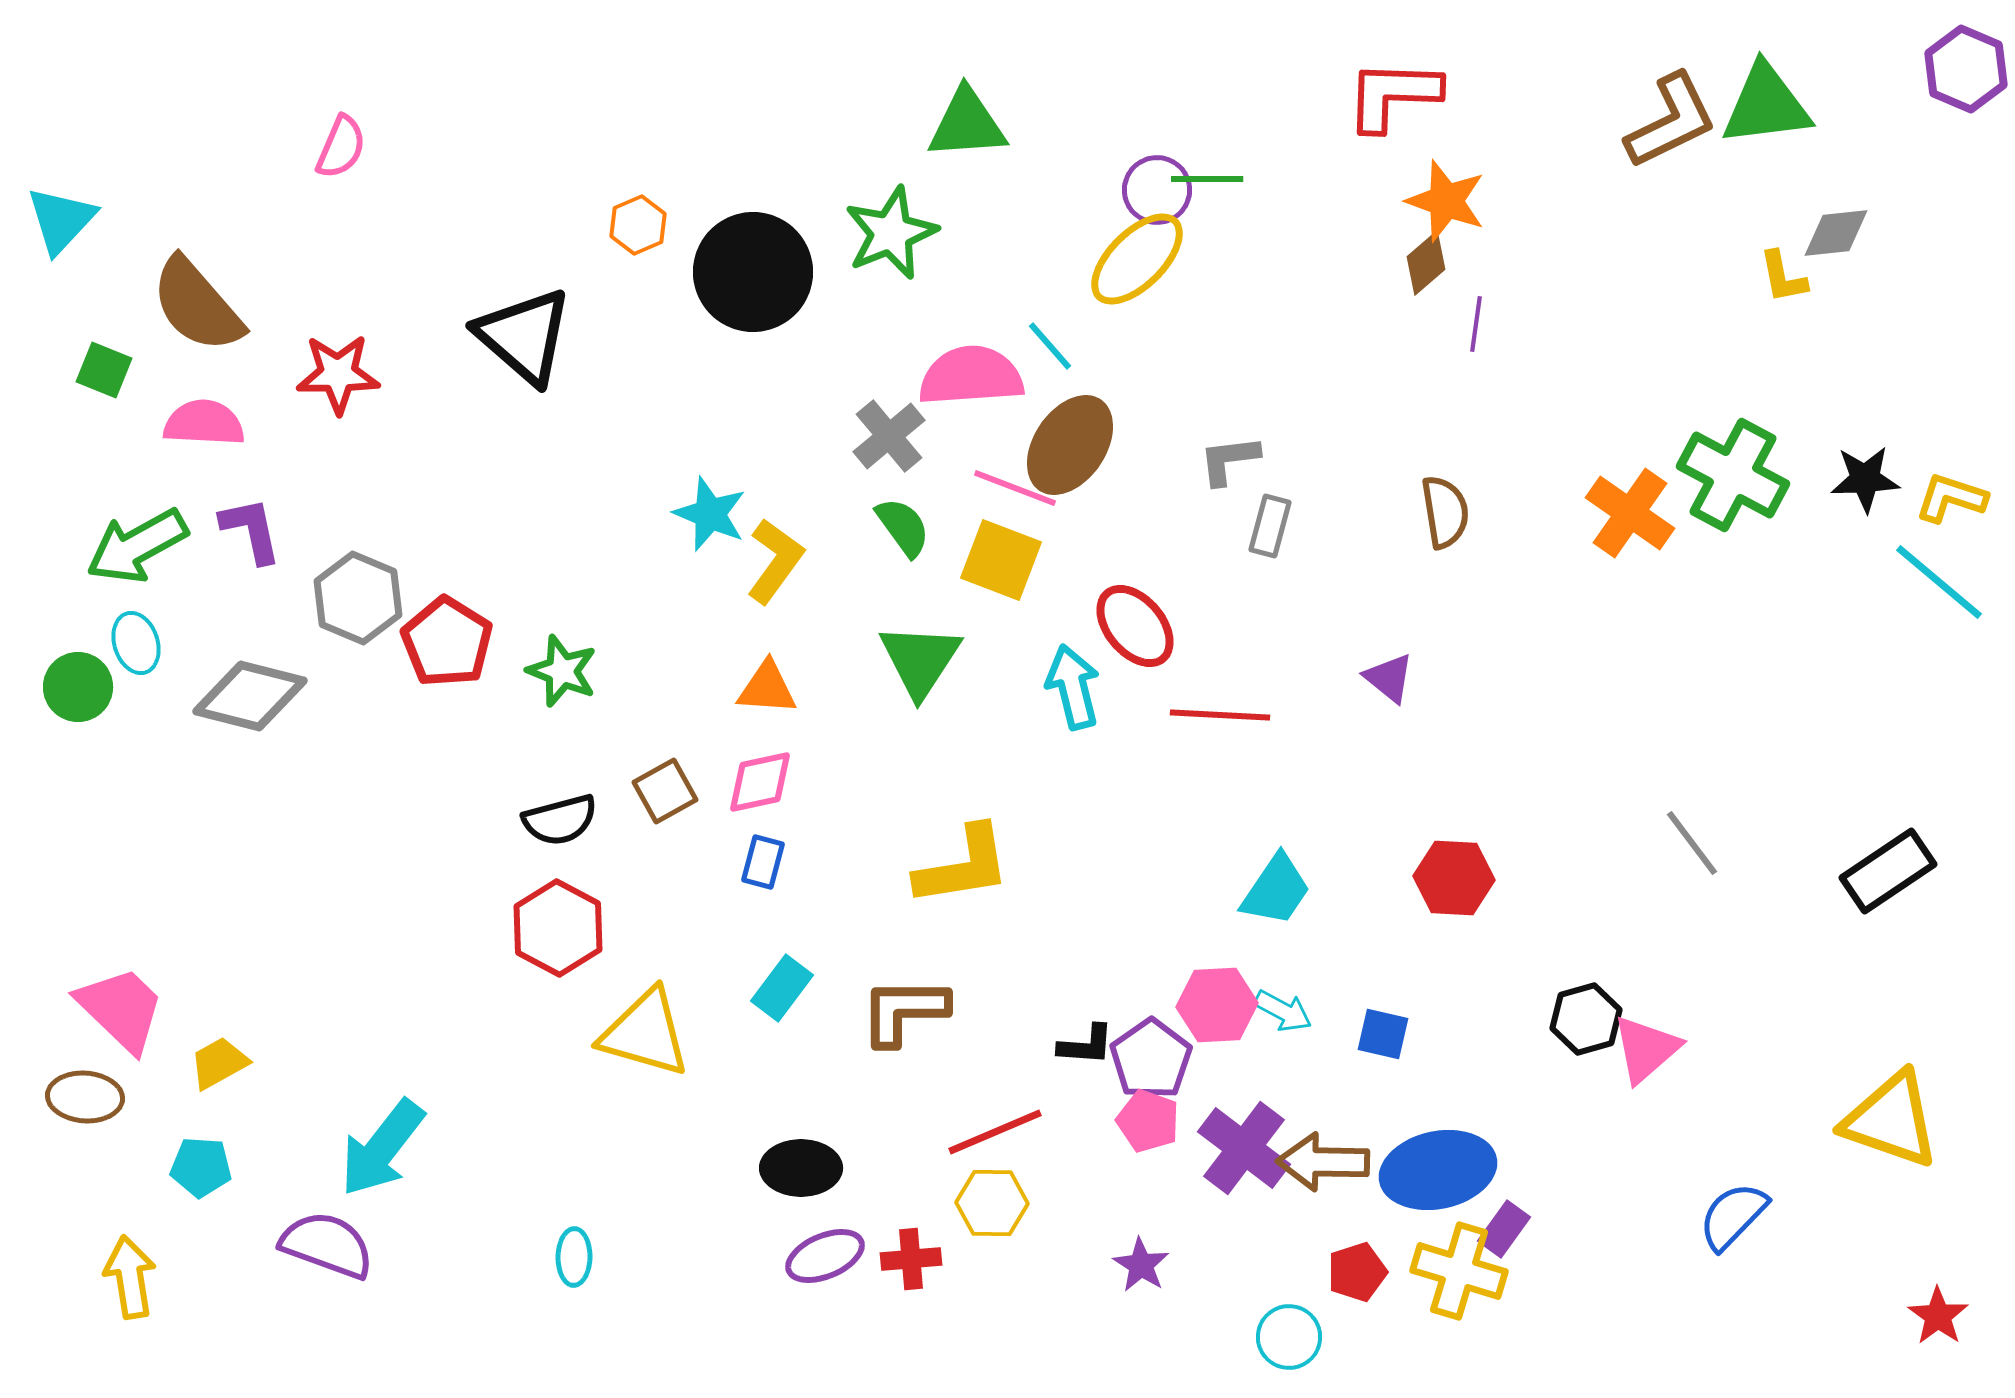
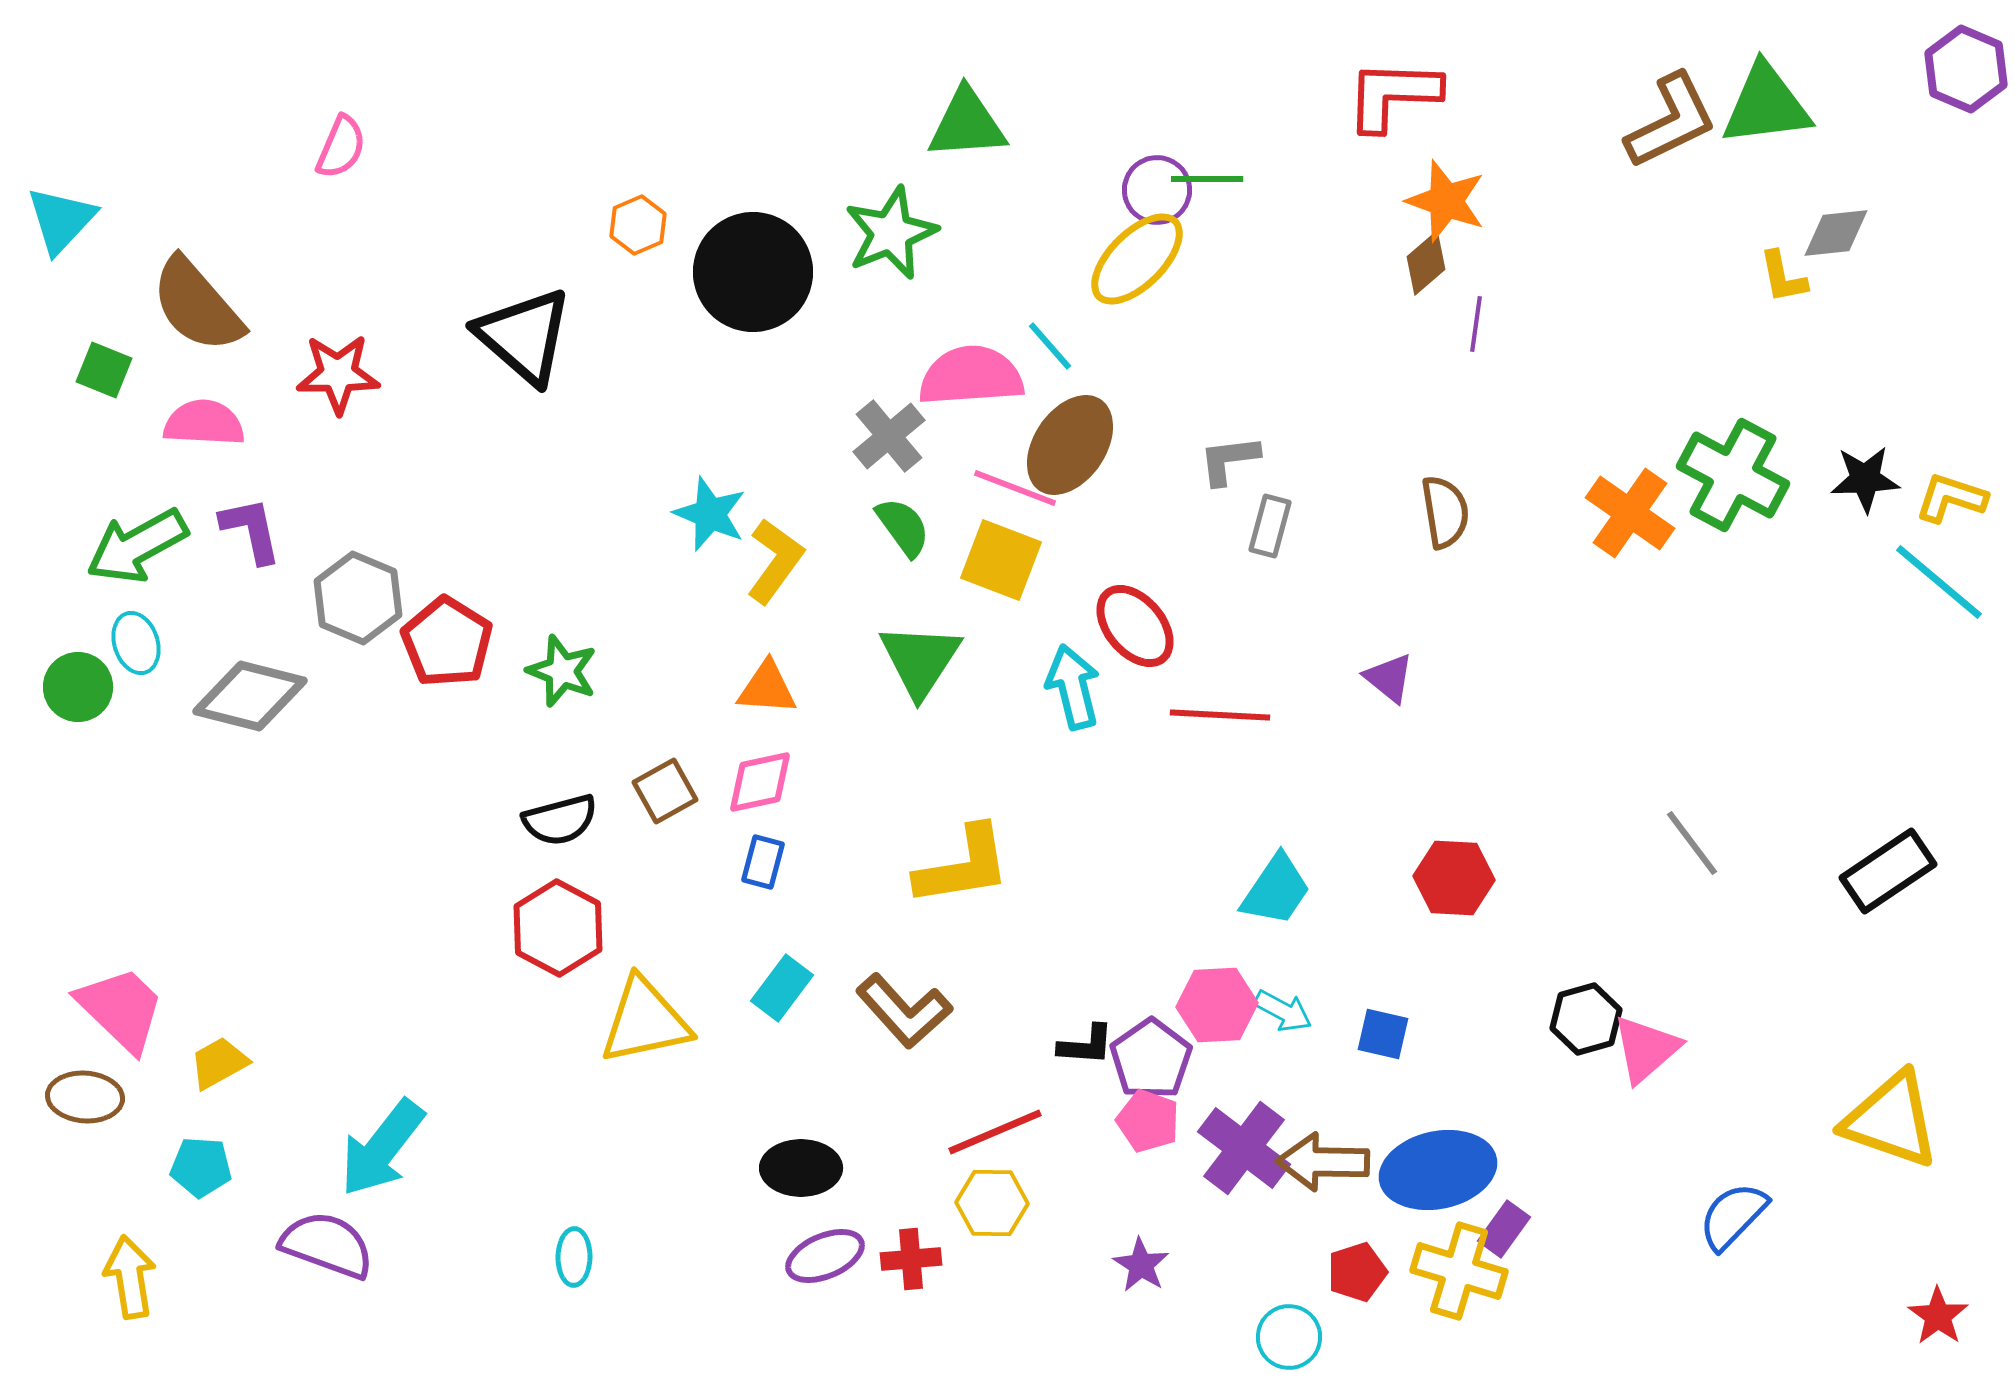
brown L-shape at (904, 1011): rotated 132 degrees counterclockwise
yellow triangle at (645, 1033): moved 12 px up; rotated 28 degrees counterclockwise
